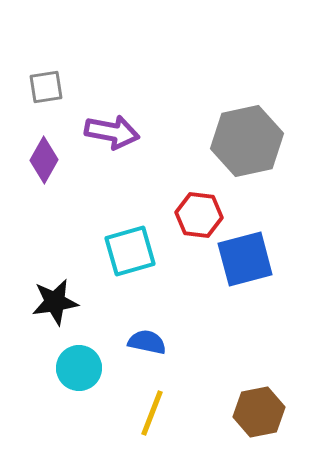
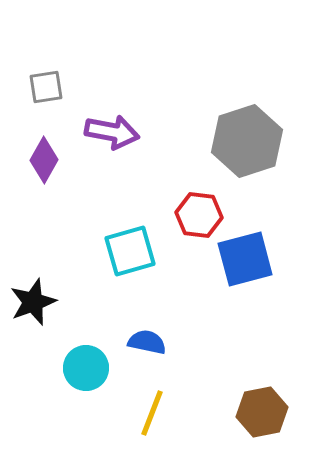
gray hexagon: rotated 6 degrees counterclockwise
black star: moved 22 px left; rotated 12 degrees counterclockwise
cyan circle: moved 7 px right
brown hexagon: moved 3 px right
